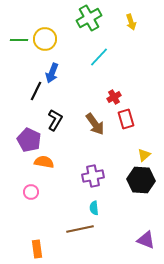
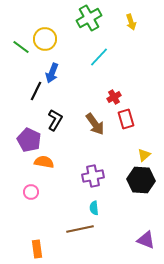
green line: moved 2 px right, 7 px down; rotated 36 degrees clockwise
